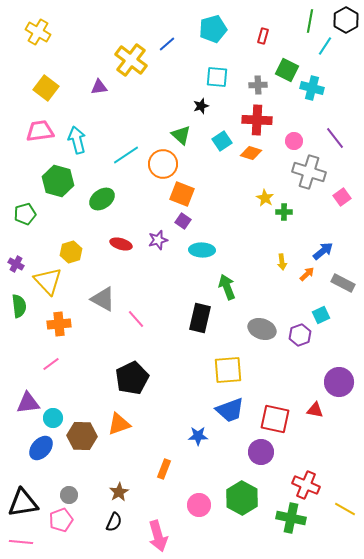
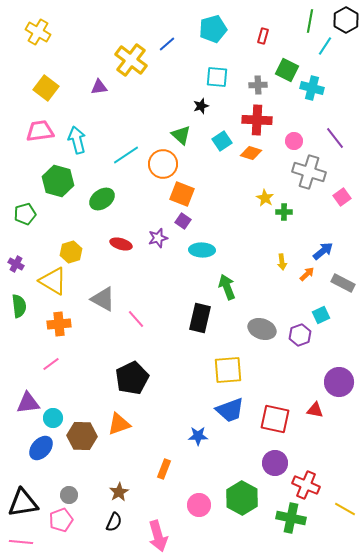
purple star at (158, 240): moved 2 px up
yellow triangle at (48, 281): moved 5 px right; rotated 16 degrees counterclockwise
purple circle at (261, 452): moved 14 px right, 11 px down
